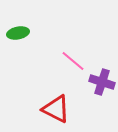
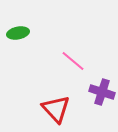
purple cross: moved 10 px down
red triangle: rotated 20 degrees clockwise
